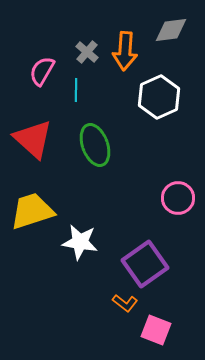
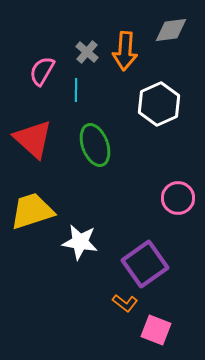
white hexagon: moved 7 px down
